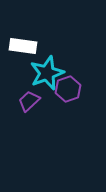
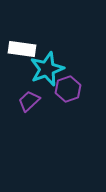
white rectangle: moved 1 px left, 3 px down
cyan star: moved 4 px up
